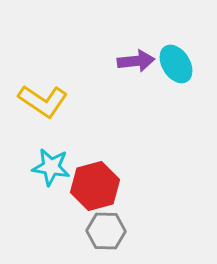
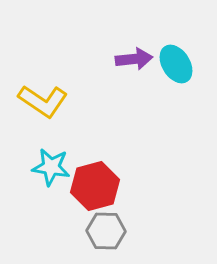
purple arrow: moved 2 px left, 2 px up
